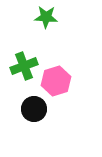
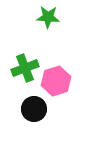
green star: moved 2 px right
green cross: moved 1 px right, 2 px down
